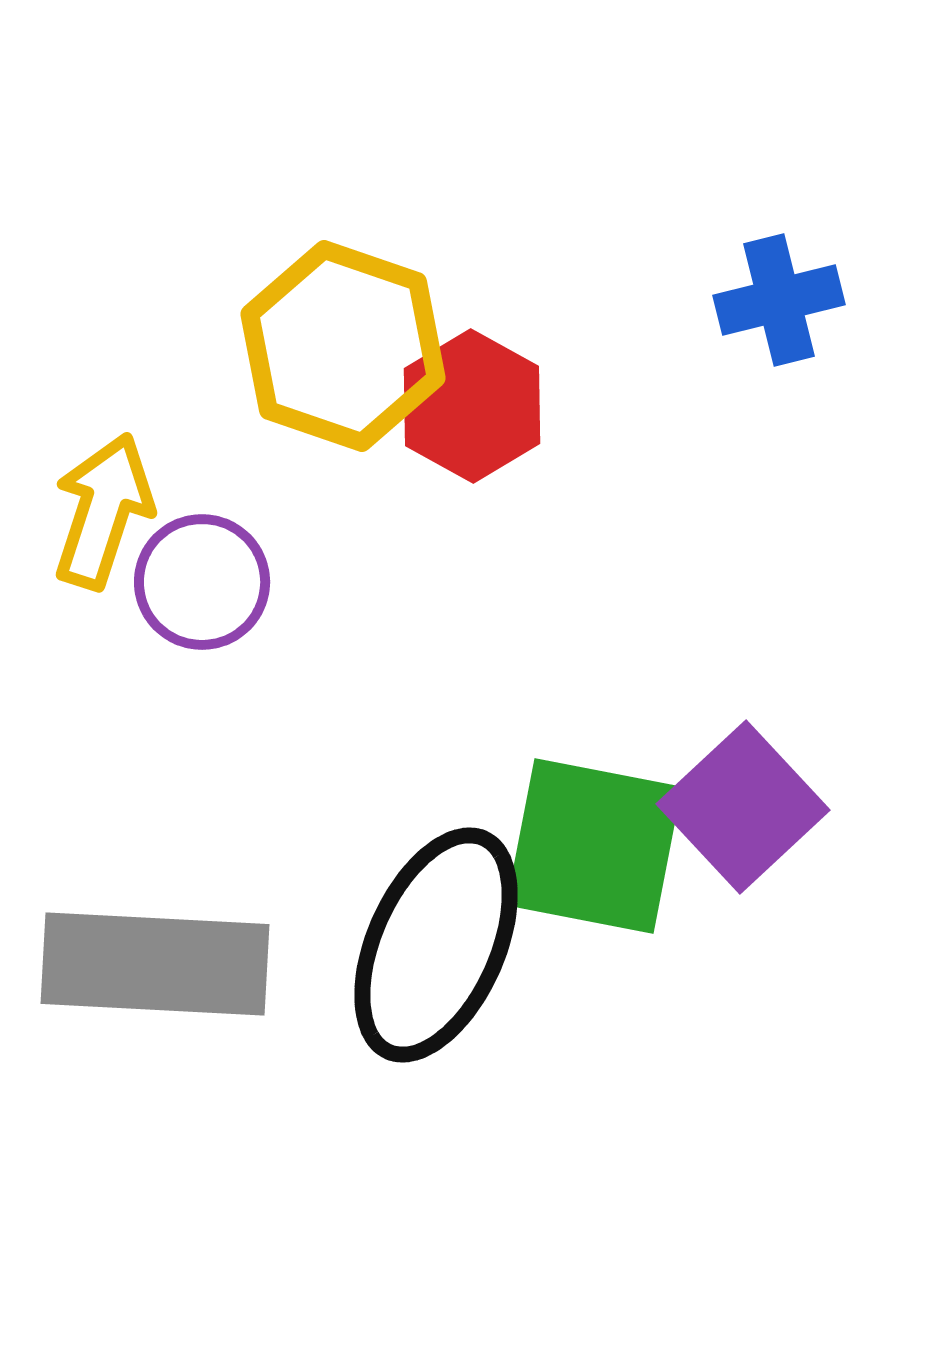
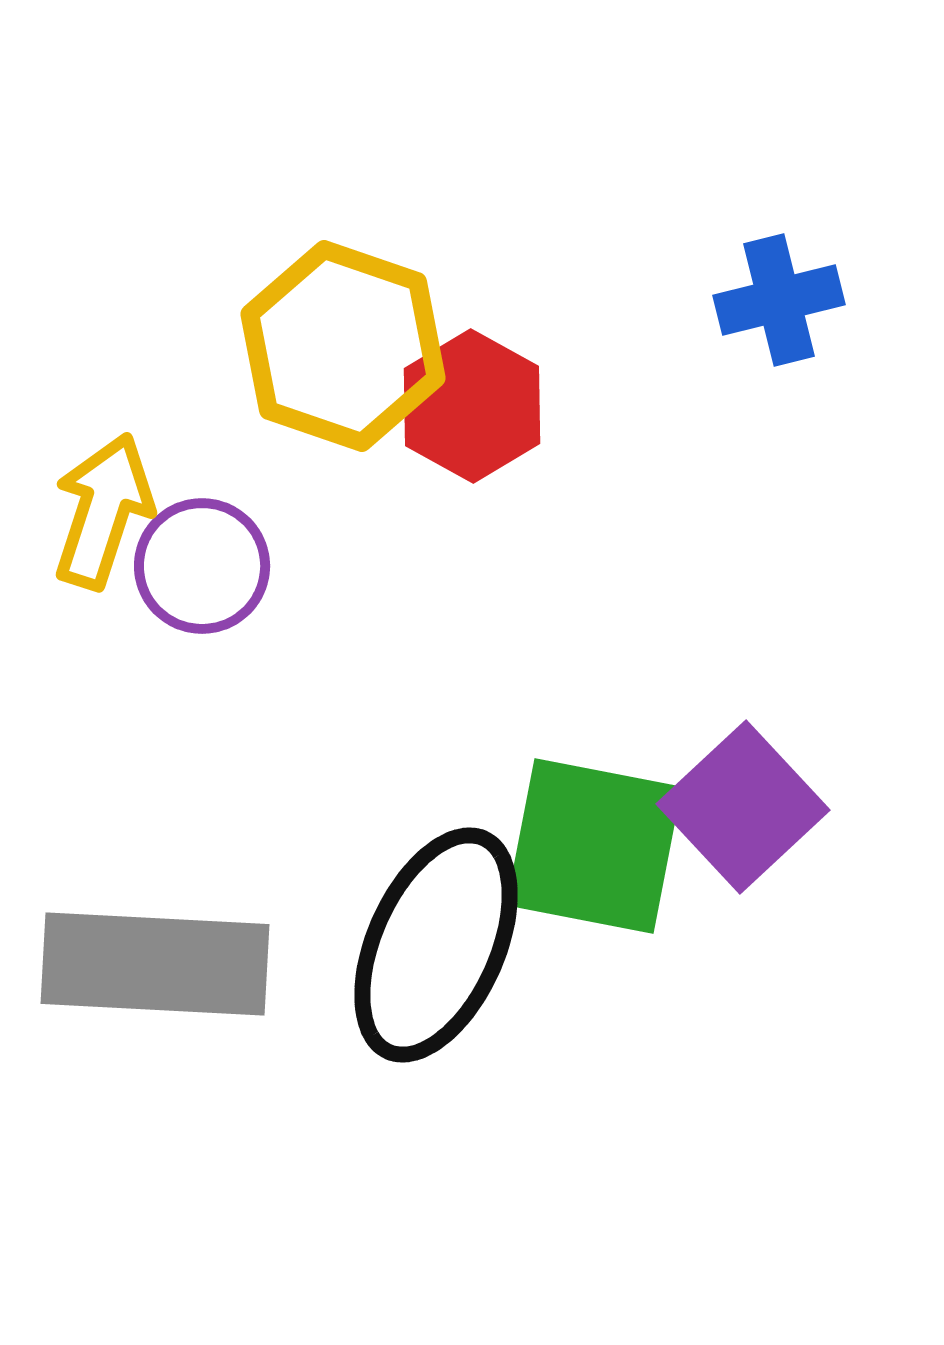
purple circle: moved 16 px up
